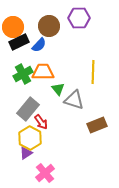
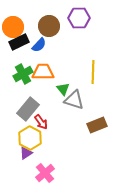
green triangle: moved 5 px right
